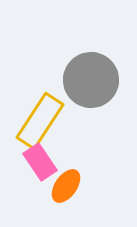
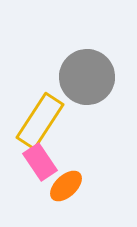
gray circle: moved 4 px left, 3 px up
orange ellipse: rotated 12 degrees clockwise
